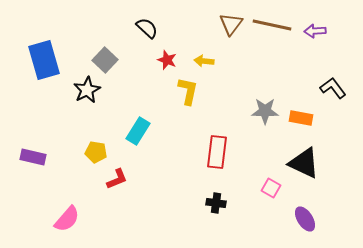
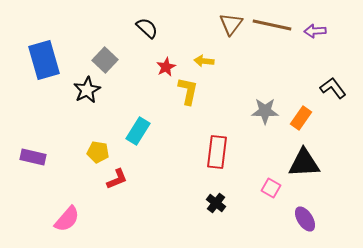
red star: moved 1 px left, 7 px down; rotated 24 degrees clockwise
orange rectangle: rotated 65 degrees counterclockwise
yellow pentagon: moved 2 px right
black triangle: rotated 28 degrees counterclockwise
black cross: rotated 30 degrees clockwise
